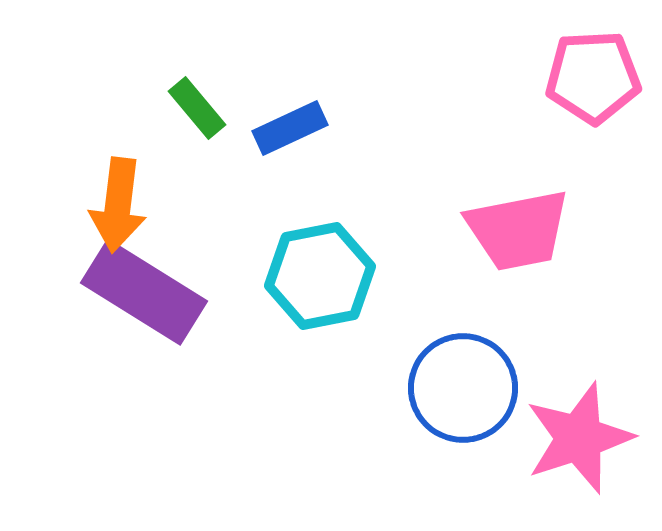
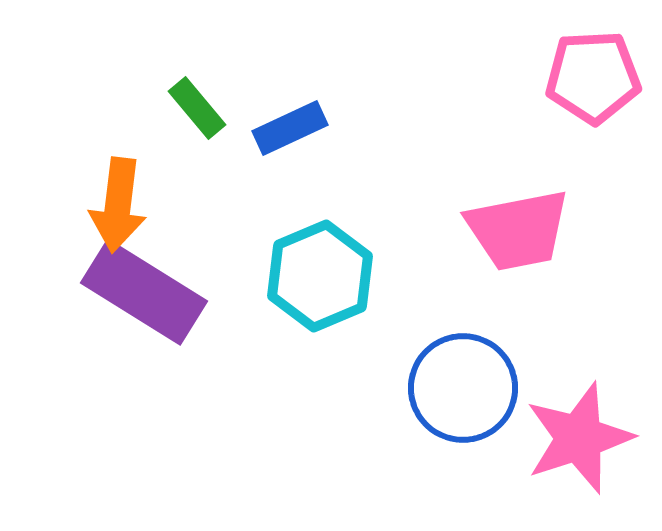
cyan hexagon: rotated 12 degrees counterclockwise
